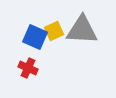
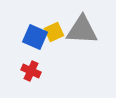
yellow square: moved 1 px down
red cross: moved 3 px right, 3 px down
